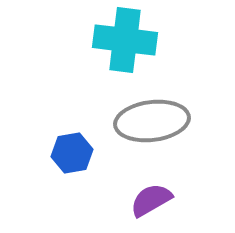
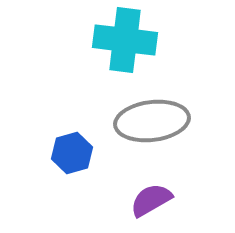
blue hexagon: rotated 6 degrees counterclockwise
